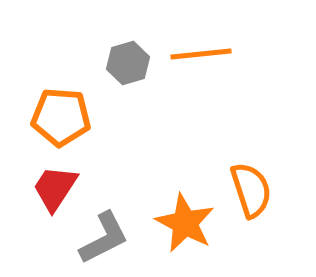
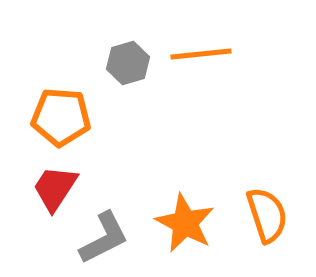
orange semicircle: moved 16 px right, 25 px down
